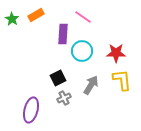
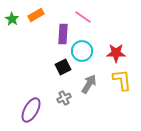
black square: moved 5 px right, 11 px up
gray arrow: moved 2 px left, 1 px up
purple ellipse: rotated 15 degrees clockwise
